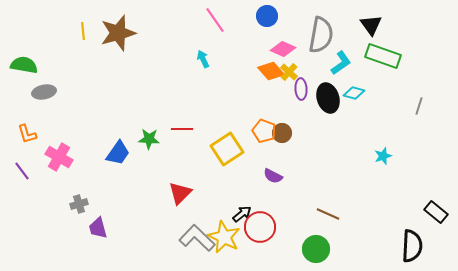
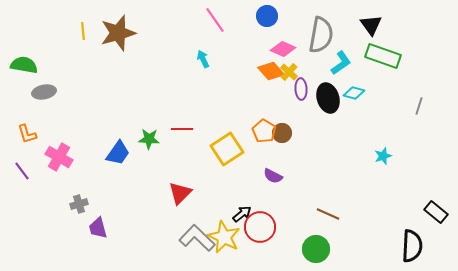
orange pentagon: rotated 10 degrees clockwise
